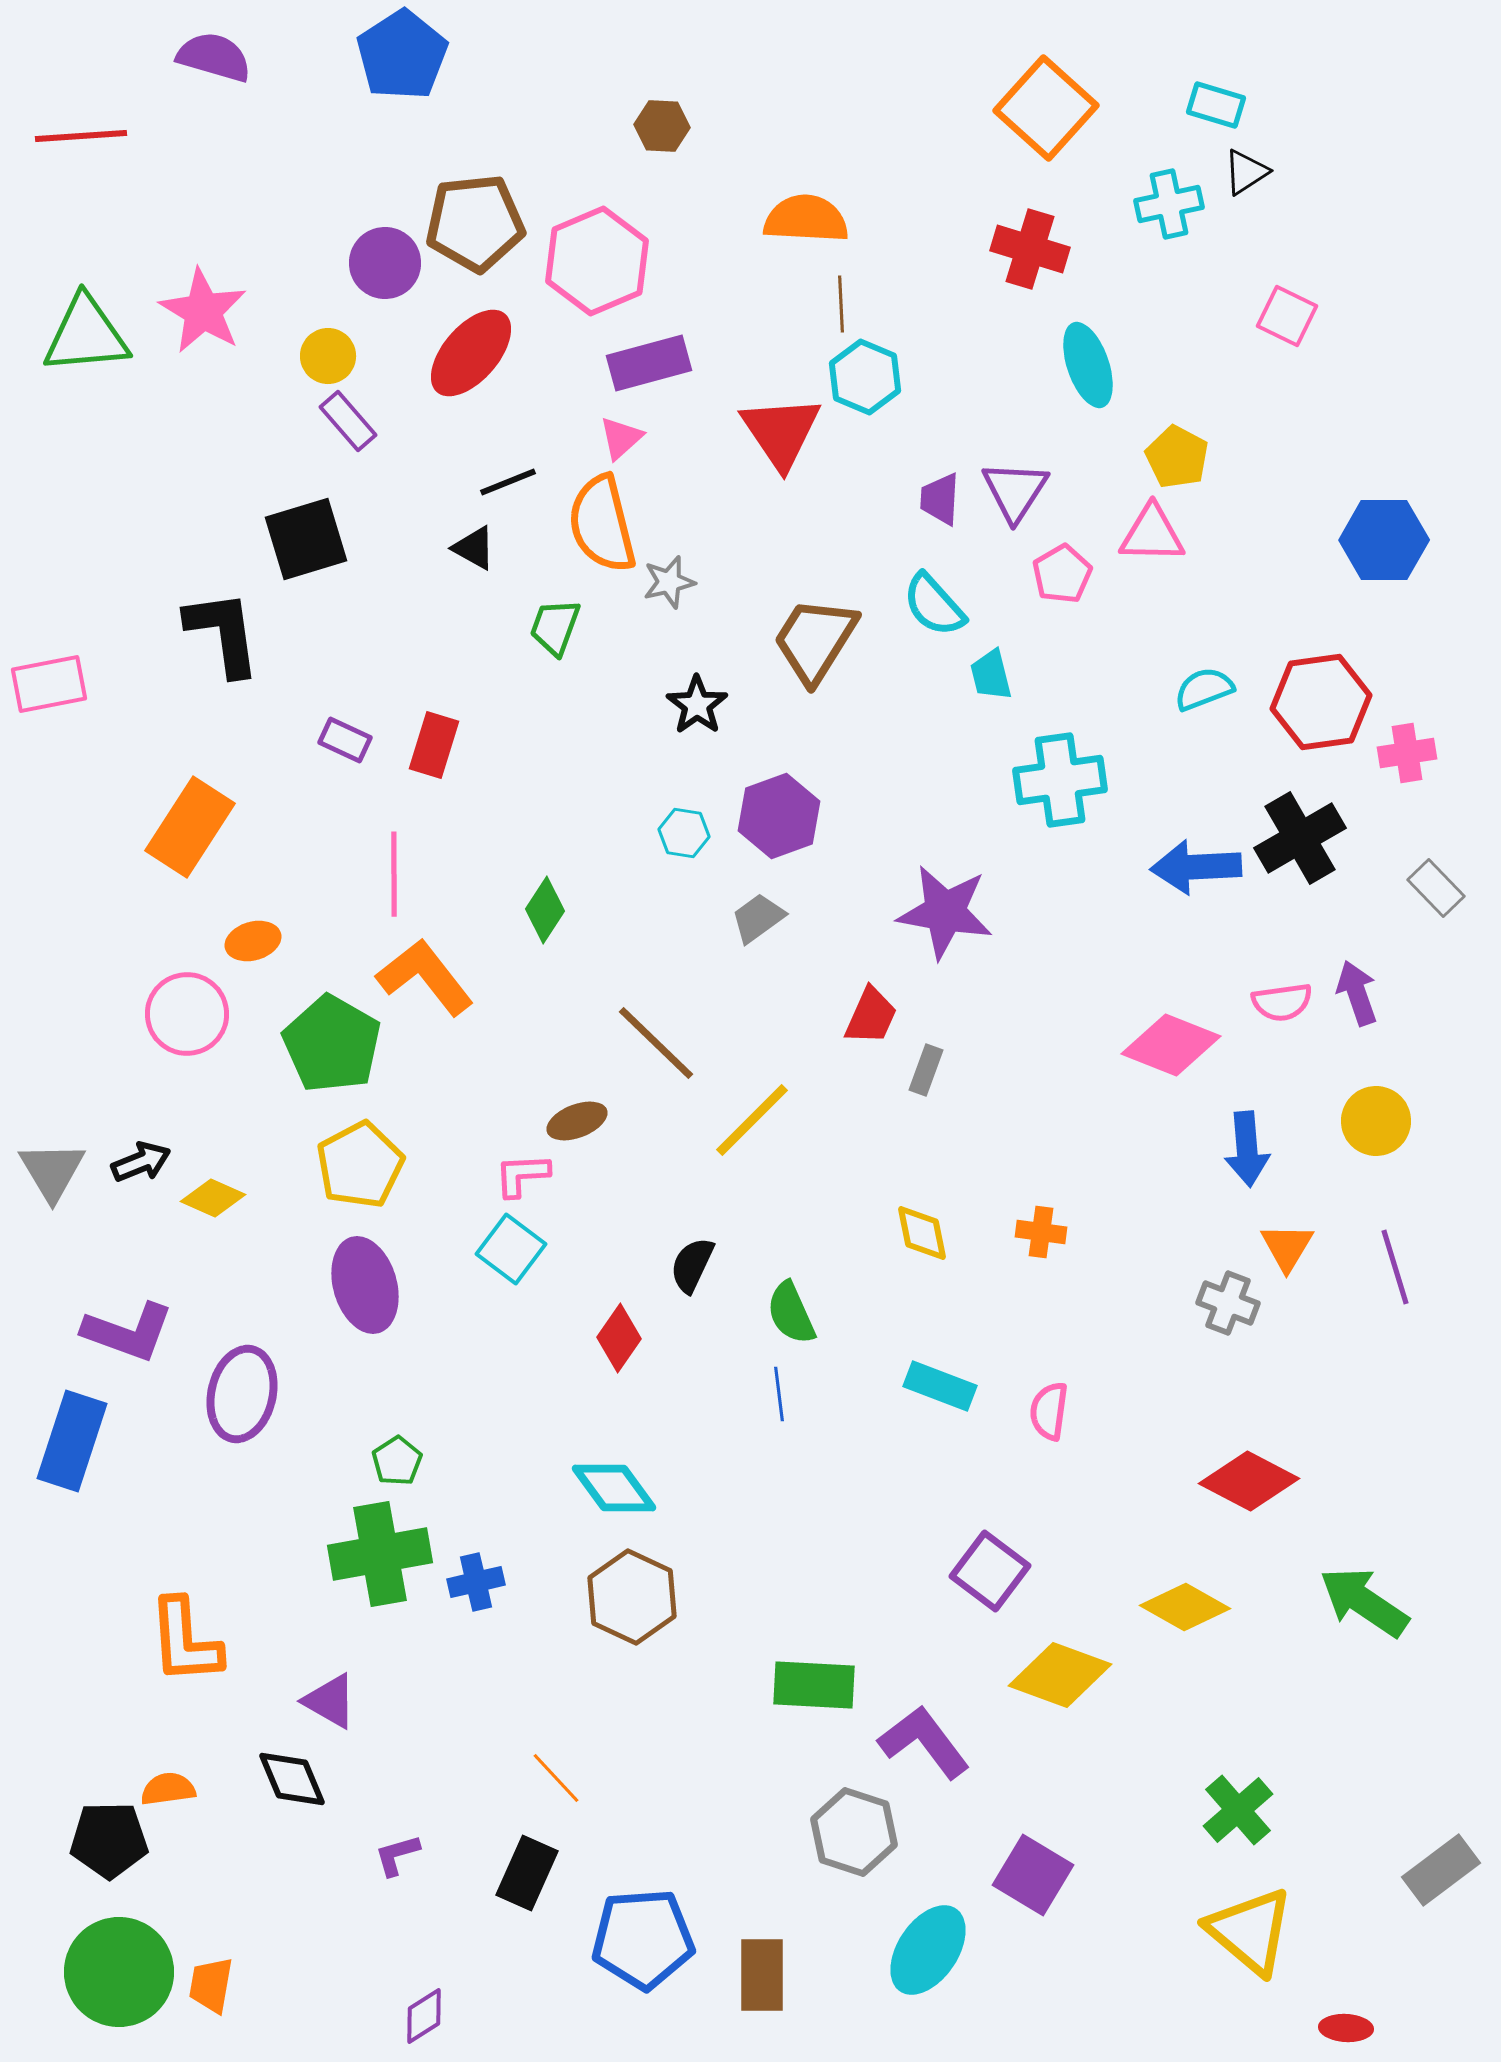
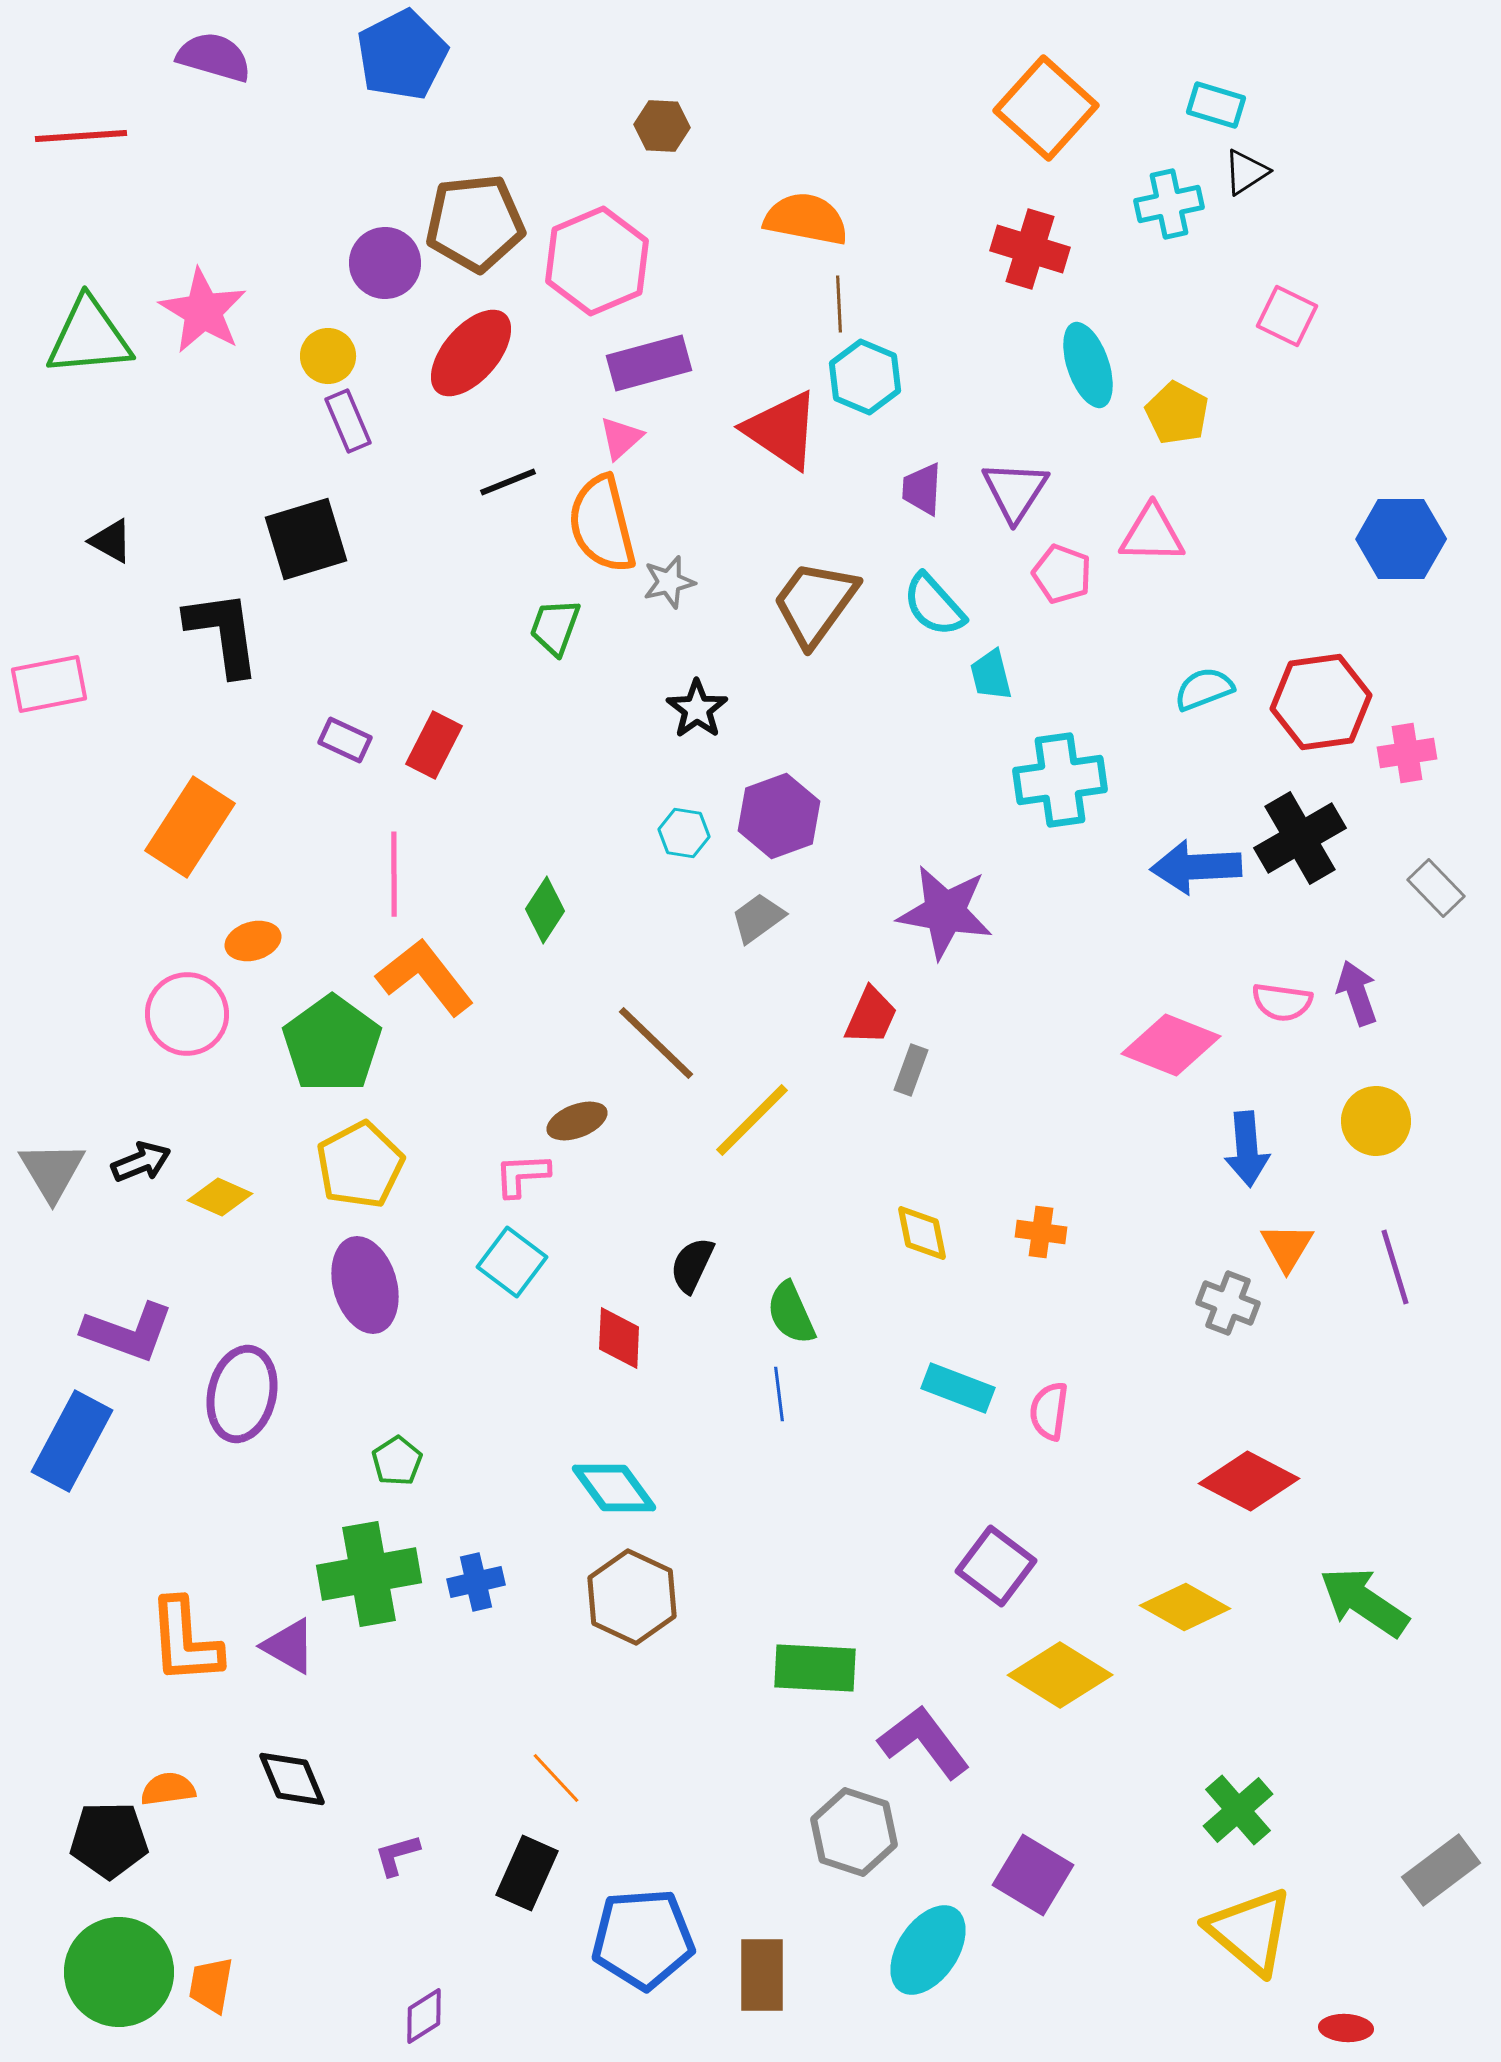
blue pentagon at (402, 55): rotated 6 degrees clockwise
orange semicircle at (806, 219): rotated 8 degrees clockwise
brown line at (841, 304): moved 2 px left
green triangle at (86, 335): moved 3 px right, 2 px down
purple rectangle at (348, 421): rotated 18 degrees clockwise
red triangle at (781, 432): moved 1 px right, 2 px up; rotated 22 degrees counterclockwise
yellow pentagon at (1177, 457): moved 44 px up
purple trapezoid at (940, 499): moved 18 px left, 10 px up
blue hexagon at (1384, 540): moved 17 px right, 1 px up
black triangle at (474, 548): moved 363 px left, 7 px up
pink pentagon at (1062, 574): rotated 22 degrees counterclockwise
brown trapezoid at (815, 640): moved 37 px up; rotated 4 degrees clockwise
black star at (697, 705): moved 4 px down
red rectangle at (434, 745): rotated 10 degrees clockwise
pink semicircle at (1282, 1002): rotated 16 degrees clockwise
green pentagon at (332, 1044): rotated 6 degrees clockwise
gray rectangle at (926, 1070): moved 15 px left
yellow diamond at (213, 1198): moved 7 px right, 1 px up
cyan square at (511, 1249): moved 1 px right, 13 px down
red diamond at (619, 1338): rotated 32 degrees counterclockwise
cyan rectangle at (940, 1386): moved 18 px right, 2 px down
blue rectangle at (72, 1441): rotated 10 degrees clockwise
green cross at (380, 1554): moved 11 px left, 20 px down
purple square at (990, 1571): moved 6 px right, 5 px up
yellow diamond at (1060, 1675): rotated 12 degrees clockwise
green rectangle at (814, 1685): moved 1 px right, 17 px up
purple triangle at (330, 1701): moved 41 px left, 55 px up
